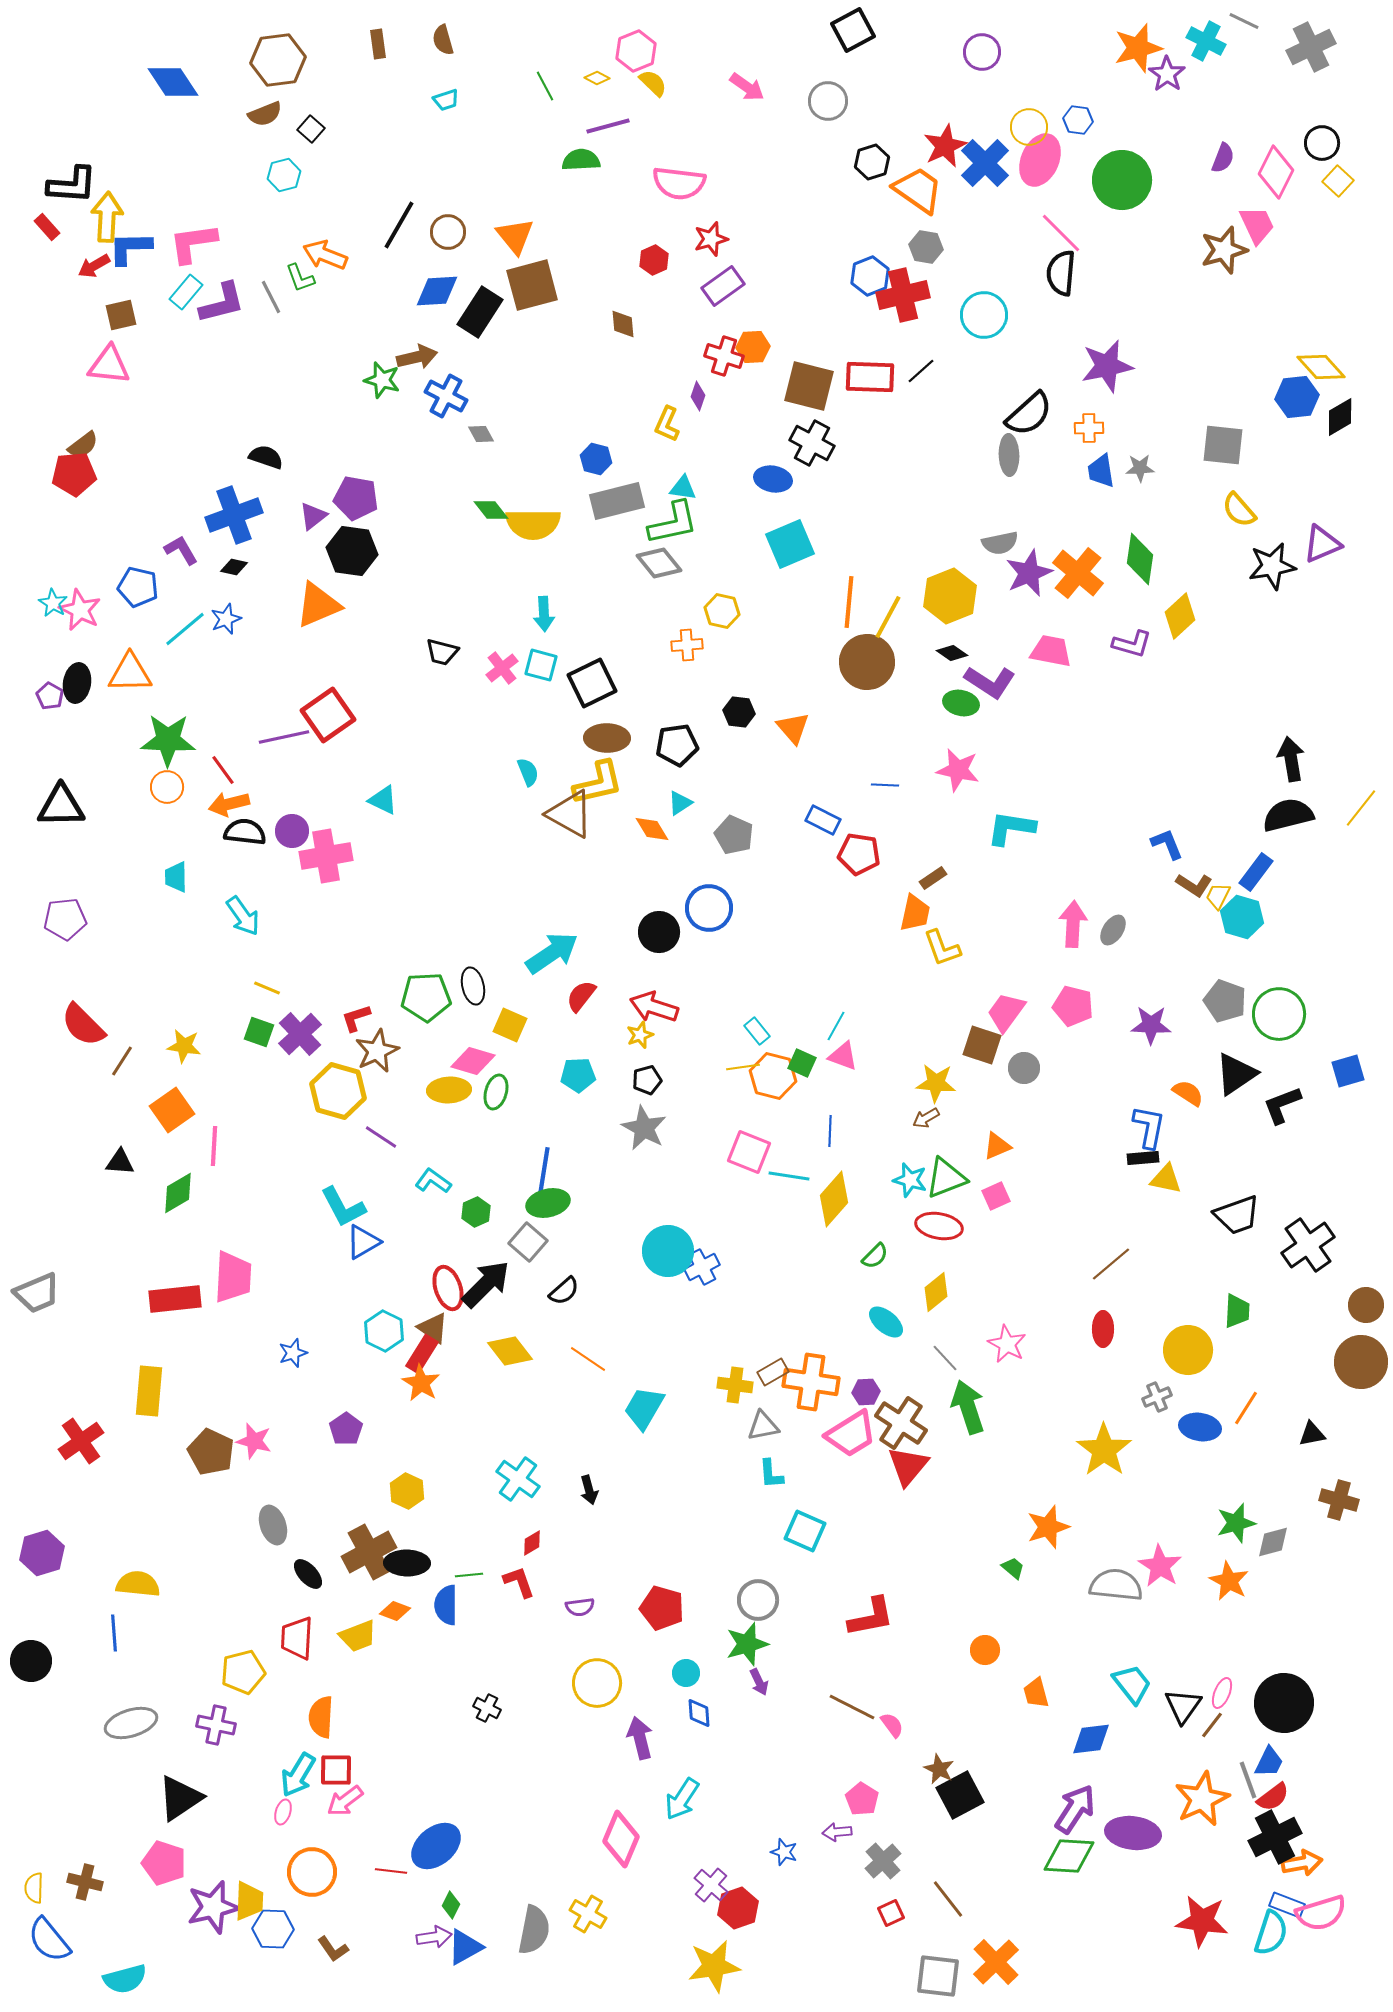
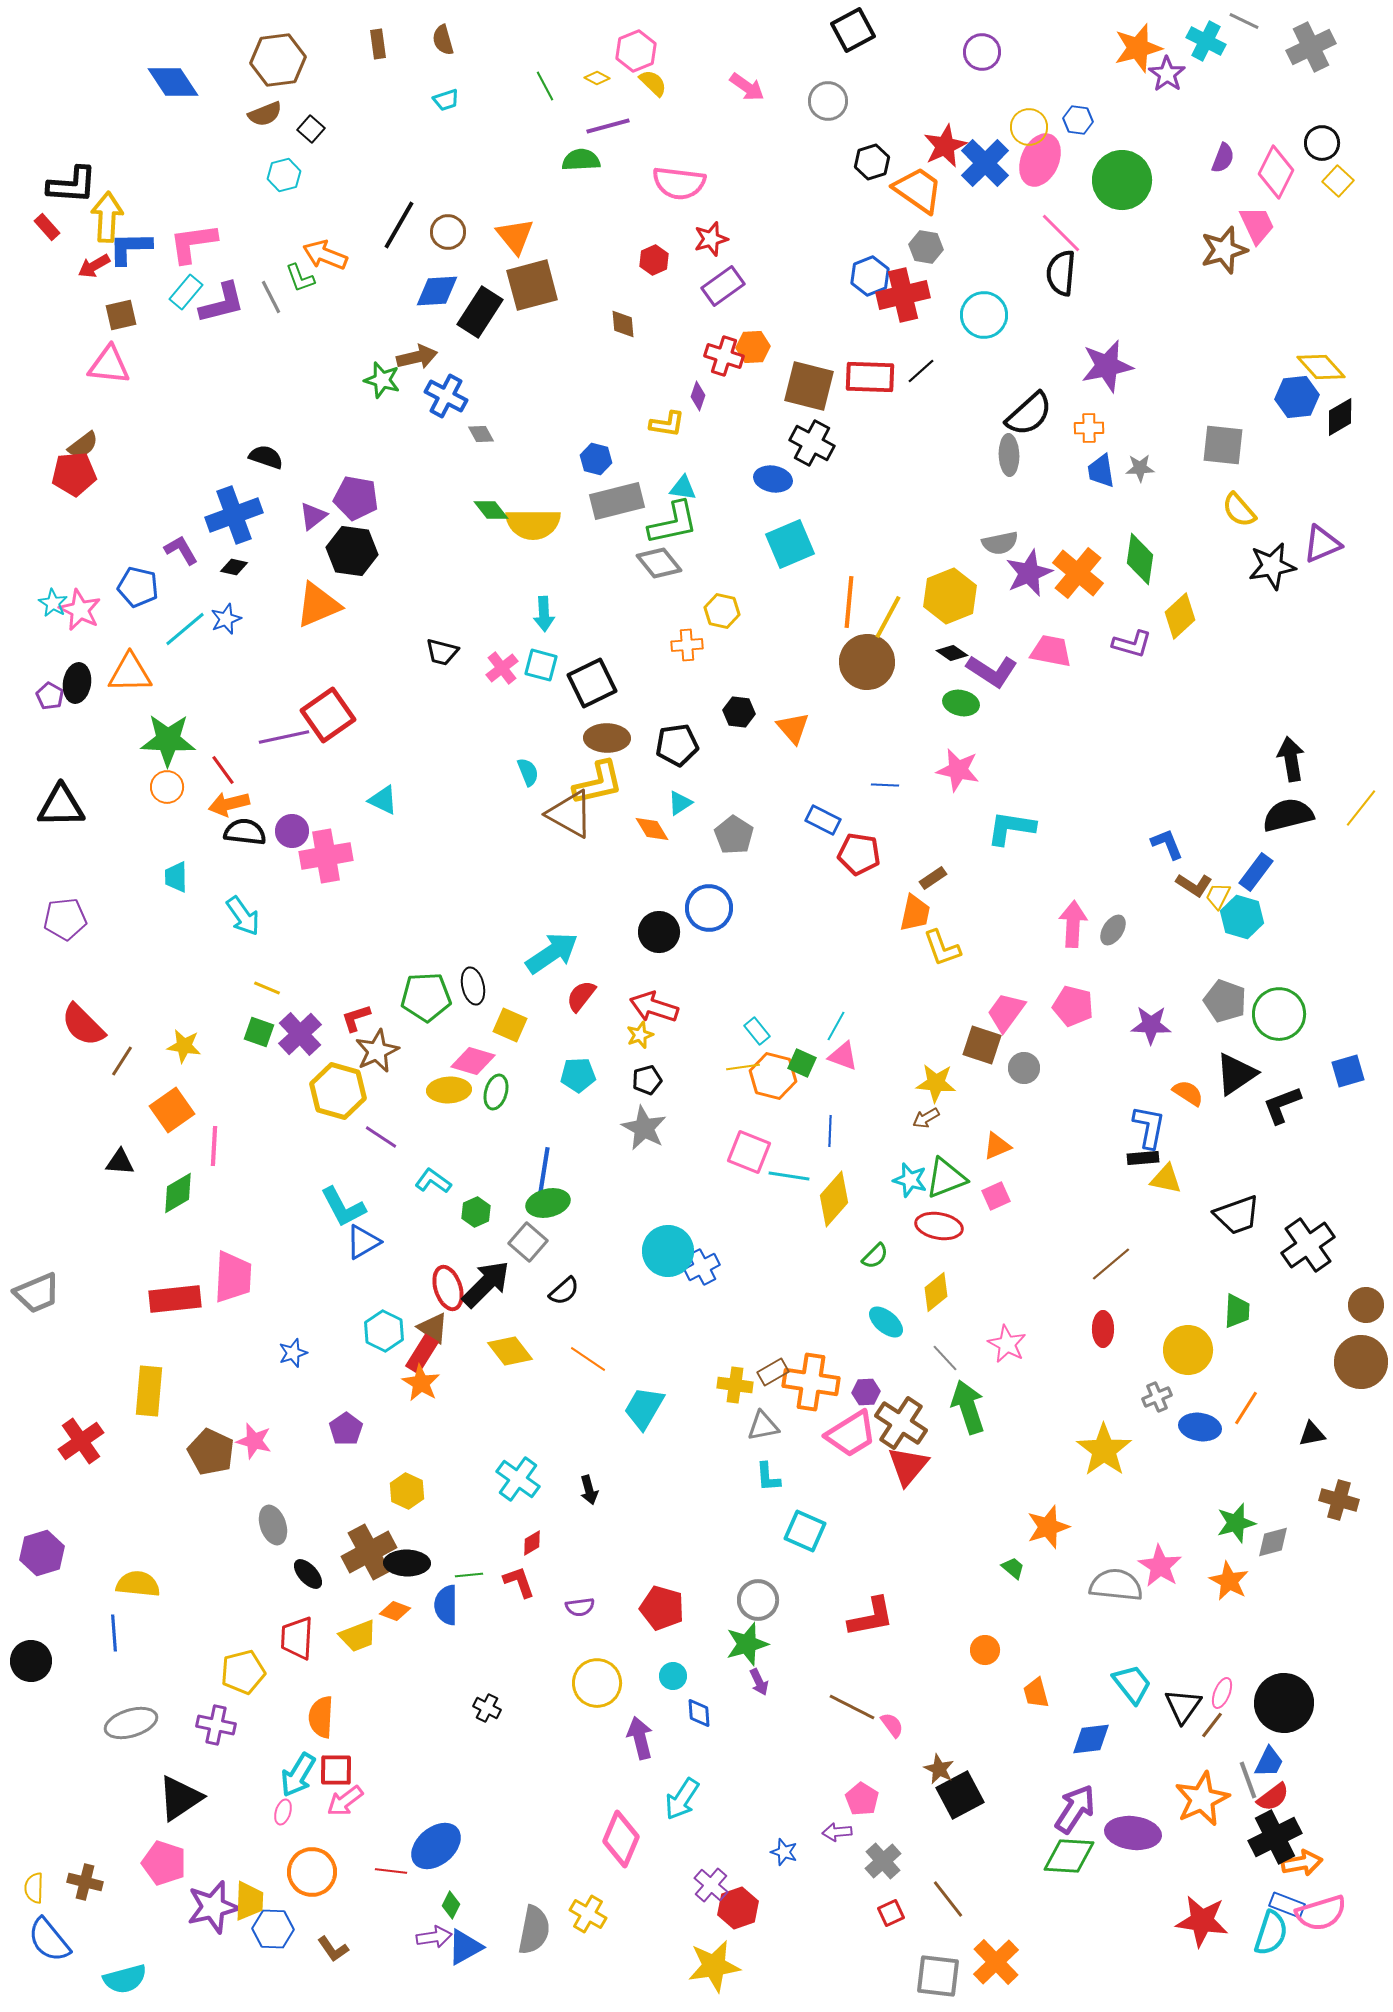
yellow L-shape at (667, 424): rotated 105 degrees counterclockwise
purple L-shape at (990, 682): moved 2 px right, 11 px up
gray pentagon at (734, 835): rotated 9 degrees clockwise
cyan L-shape at (771, 1474): moved 3 px left, 3 px down
cyan circle at (686, 1673): moved 13 px left, 3 px down
